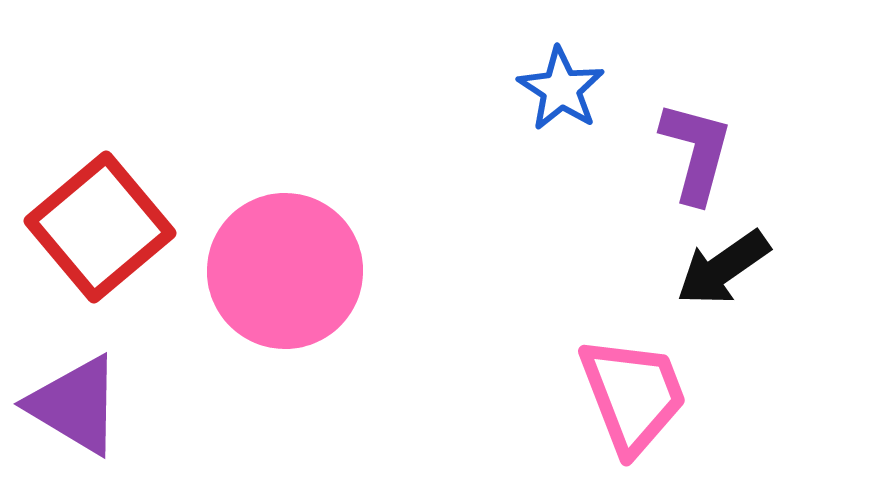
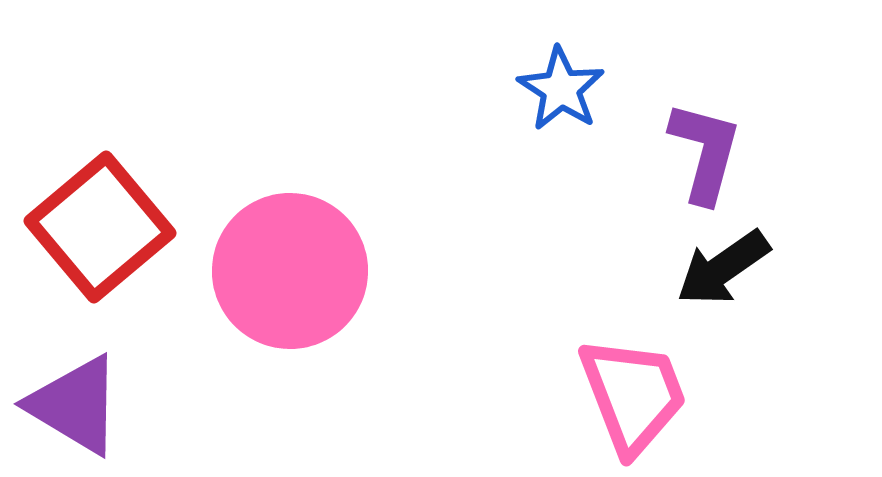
purple L-shape: moved 9 px right
pink circle: moved 5 px right
